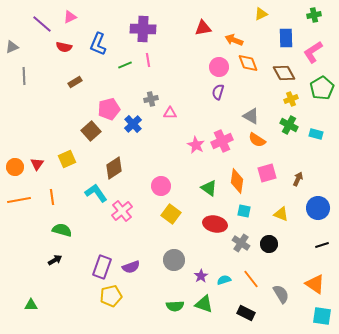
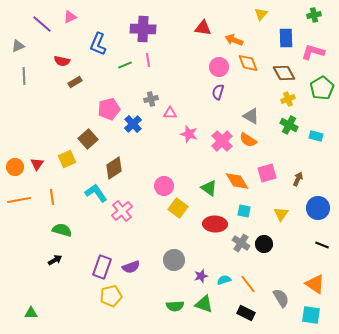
yellow triangle at (261, 14): rotated 24 degrees counterclockwise
red triangle at (203, 28): rotated 18 degrees clockwise
gray triangle at (12, 47): moved 6 px right, 1 px up
red semicircle at (64, 47): moved 2 px left, 14 px down
pink L-shape at (313, 52): rotated 50 degrees clockwise
yellow cross at (291, 99): moved 3 px left
brown square at (91, 131): moved 3 px left, 8 px down
cyan rectangle at (316, 134): moved 2 px down
orange semicircle at (257, 140): moved 9 px left
pink cross at (222, 141): rotated 20 degrees counterclockwise
pink star at (196, 145): moved 7 px left, 11 px up; rotated 12 degrees counterclockwise
orange diamond at (237, 181): rotated 40 degrees counterclockwise
pink circle at (161, 186): moved 3 px right
yellow square at (171, 214): moved 7 px right, 6 px up
yellow triangle at (281, 214): rotated 42 degrees clockwise
red ellipse at (215, 224): rotated 10 degrees counterclockwise
black circle at (269, 244): moved 5 px left
black line at (322, 245): rotated 40 degrees clockwise
purple star at (201, 276): rotated 16 degrees clockwise
orange line at (251, 279): moved 3 px left, 5 px down
gray semicircle at (281, 294): moved 4 px down
green triangle at (31, 305): moved 8 px down
cyan square at (322, 316): moved 11 px left, 1 px up
